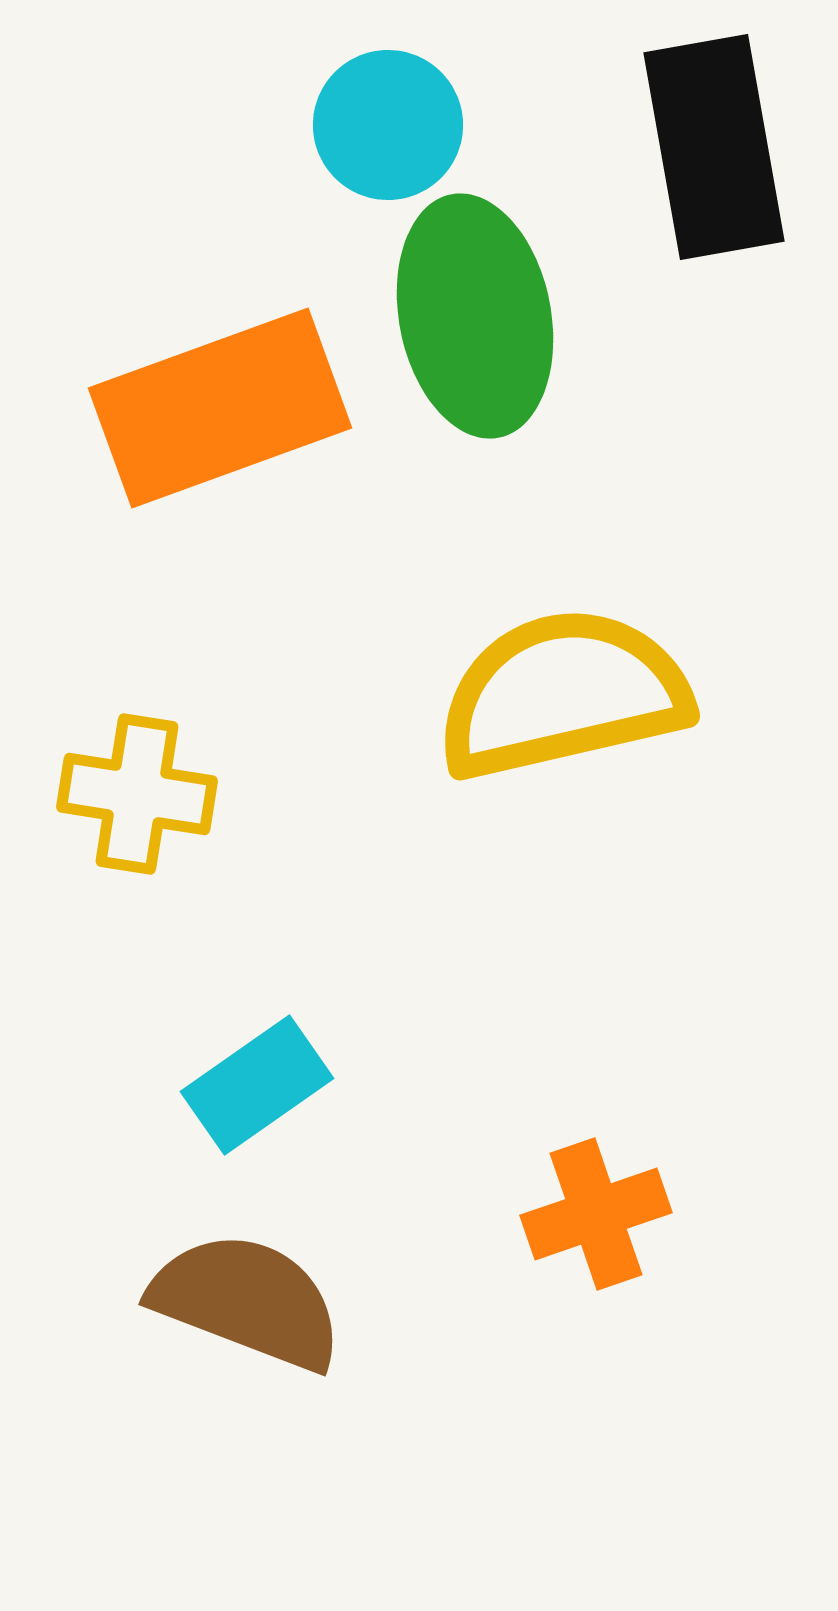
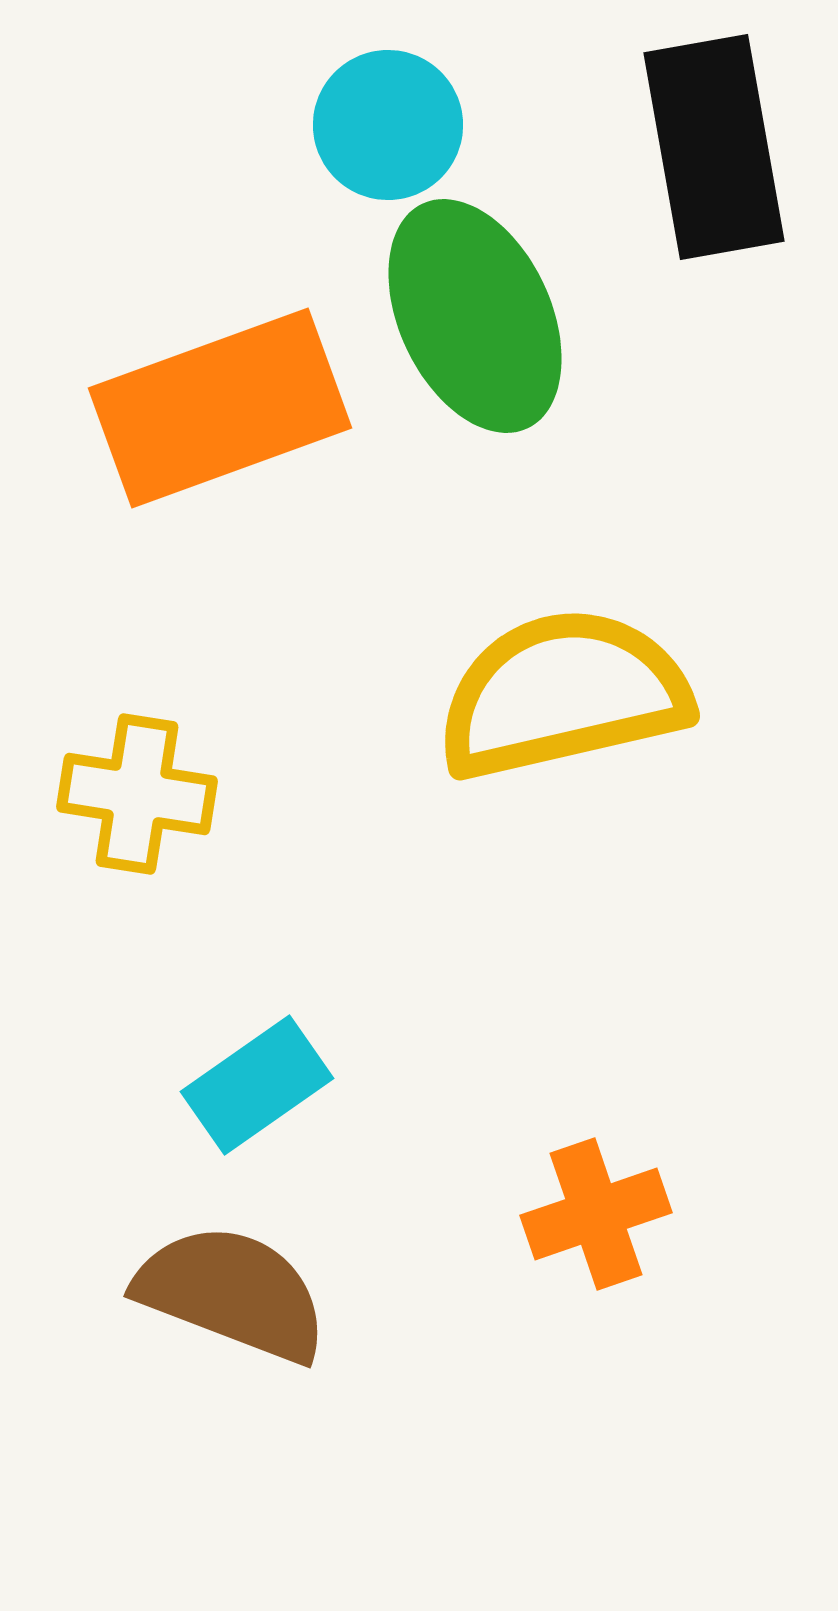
green ellipse: rotated 14 degrees counterclockwise
brown semicircle: moved 15 px left, 8 px up
